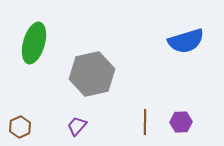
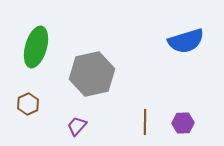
green ellipse: moved 2 px right, 4 px down
purple hexagon: moved 2 px right, 1 px down
brown hexagon: moved 8 px right, 23 px up
